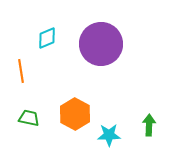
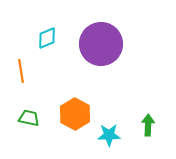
green arrow: moved 1 px left
